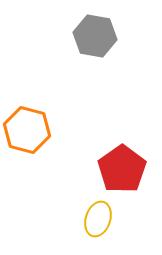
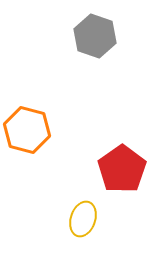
gray hexagon: rotated 9 degrees clockwise
yellow ellipse: moved 15 px left
